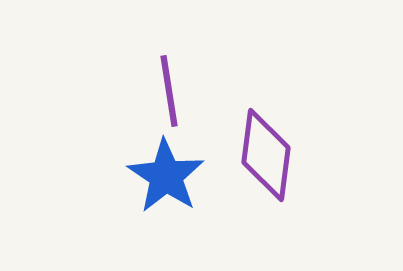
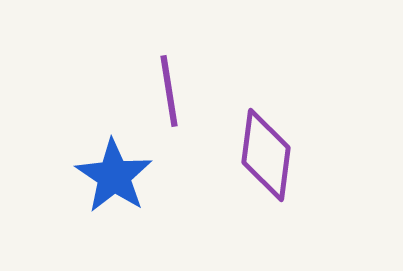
blue star: moved 52 px left
